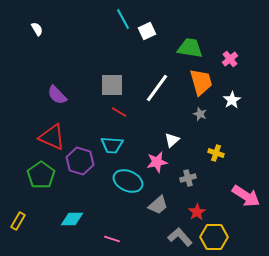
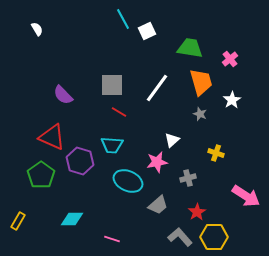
purple semicircle: moved 6 px right
